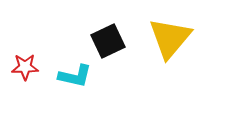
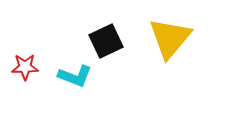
black square: moved 2 px left
cyan L-shape: rotated 8 degrees clockwise
